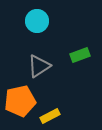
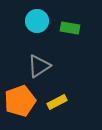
green rectangle: moved 10 px left, 27 px up; rotated 30 degrees clockwise
orange pentagon: rotated 8 degrees counterclockwise
yellow rectangle: moved 7 px right, 14 px up
